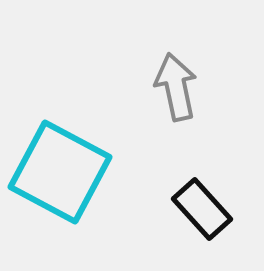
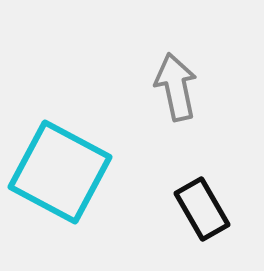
black rectangle: rotated 12 degrees clockwise
